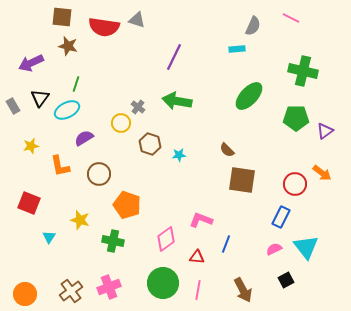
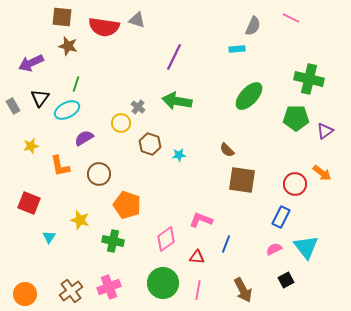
green cross at (303, 71): moved 6 px right, 8 px down
